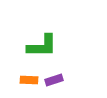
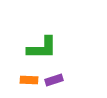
green L-shape: moved 2 px down
